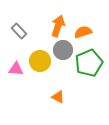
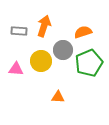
orange arrow: moved 14 px left
gray rectangle: rotated 42 degrees counterclockwise
yellow circle: moved 1 px right
orange triangle: rotated 24 degrees counterclockwise
